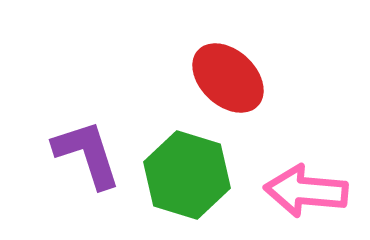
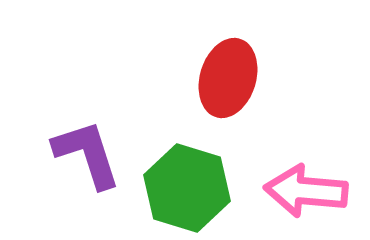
red ellipse: rotated 64 degrees clockwise
green hexagon: moved 13 px down
